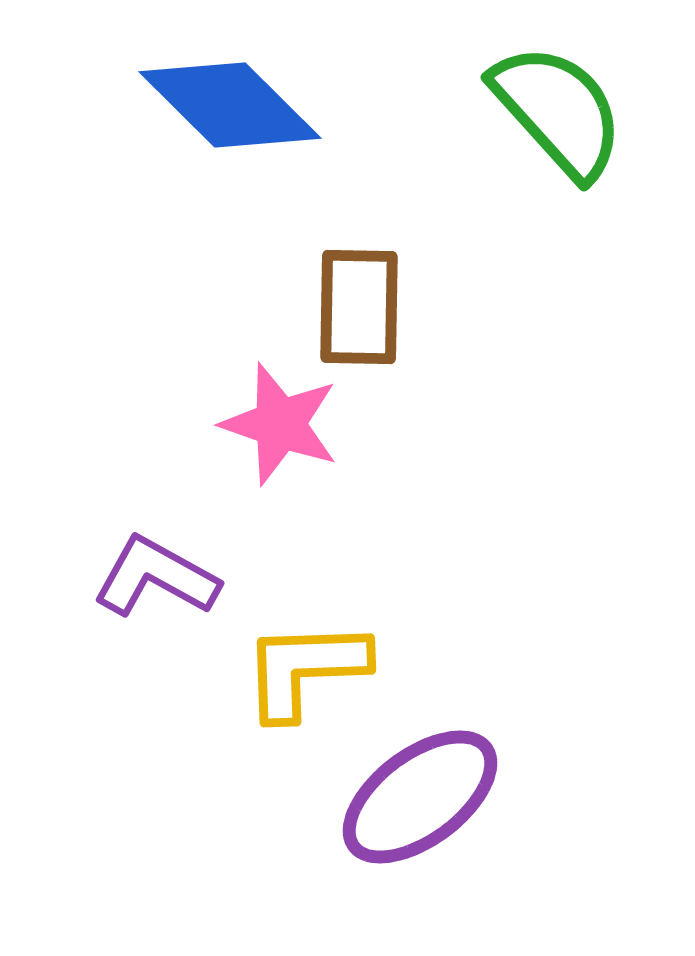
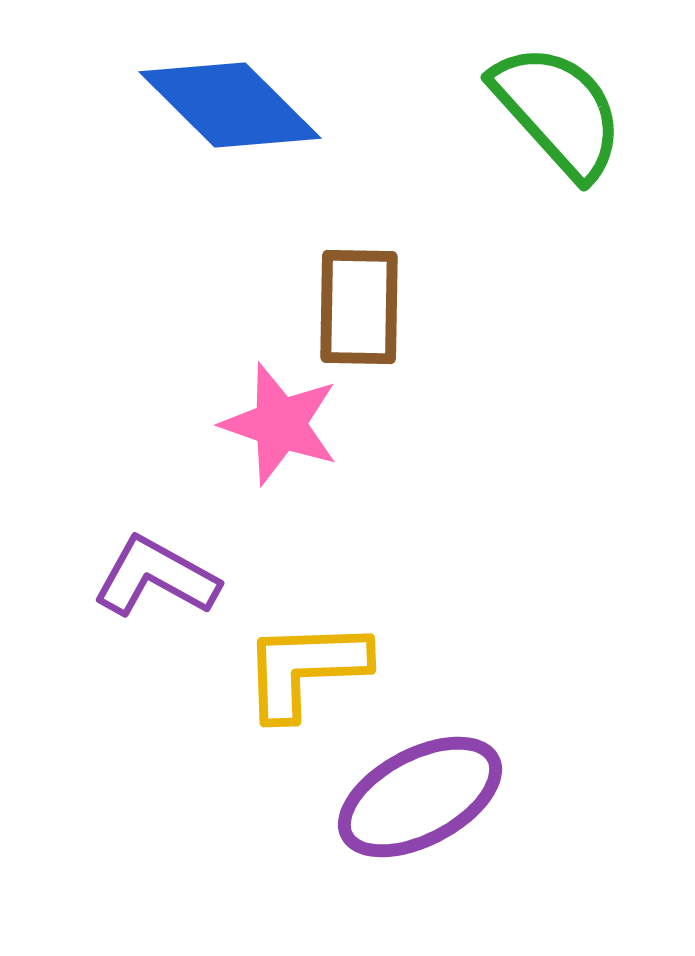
purple ellipse: rotated 9 degrees clockwise
